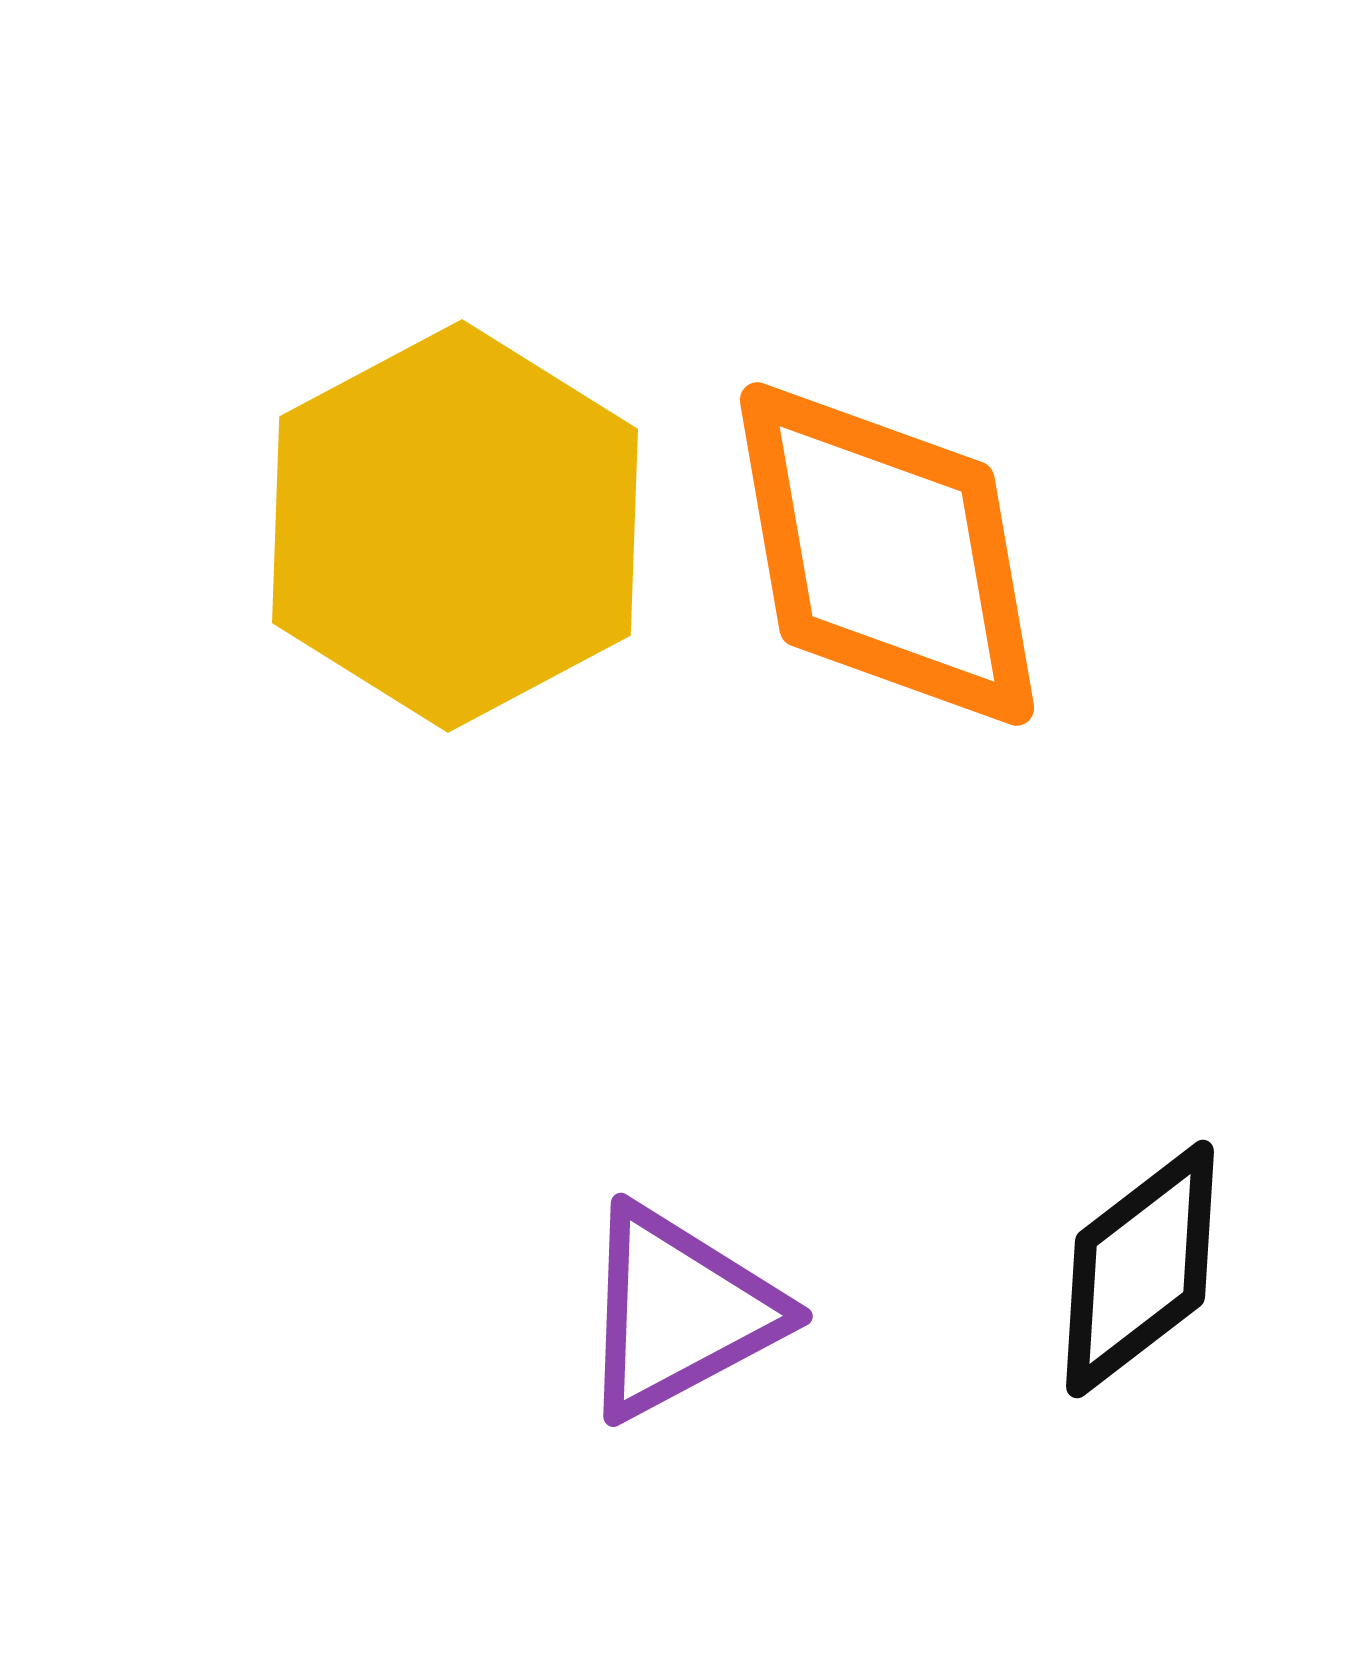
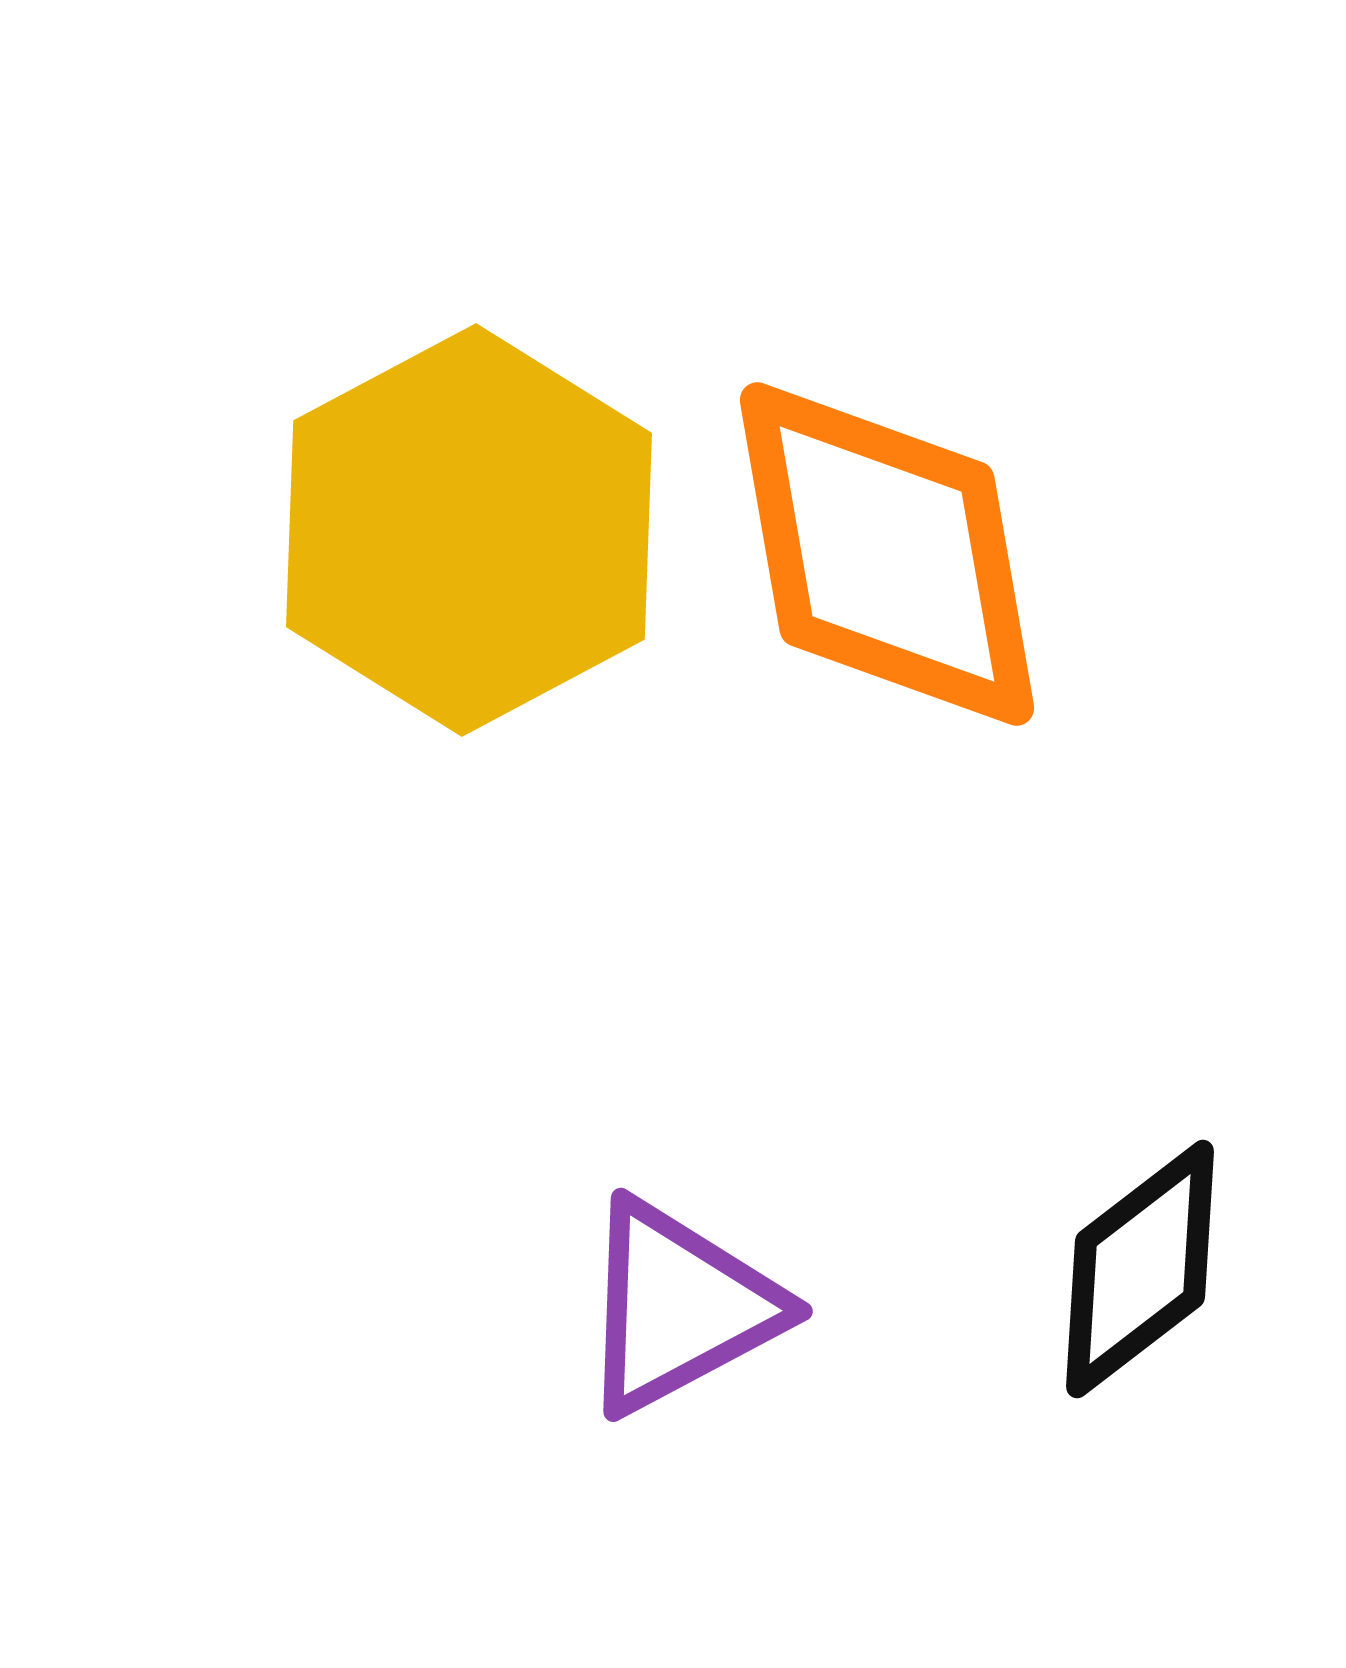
yellow hexagon: moved 14 px right, 4 px down
purple triangle: moved 5 px up
